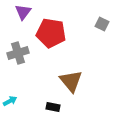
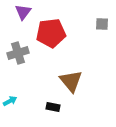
gray square: rotated 24 degrees counterclockwise
red pentagon: rotated 16 degrees counterclockwise
